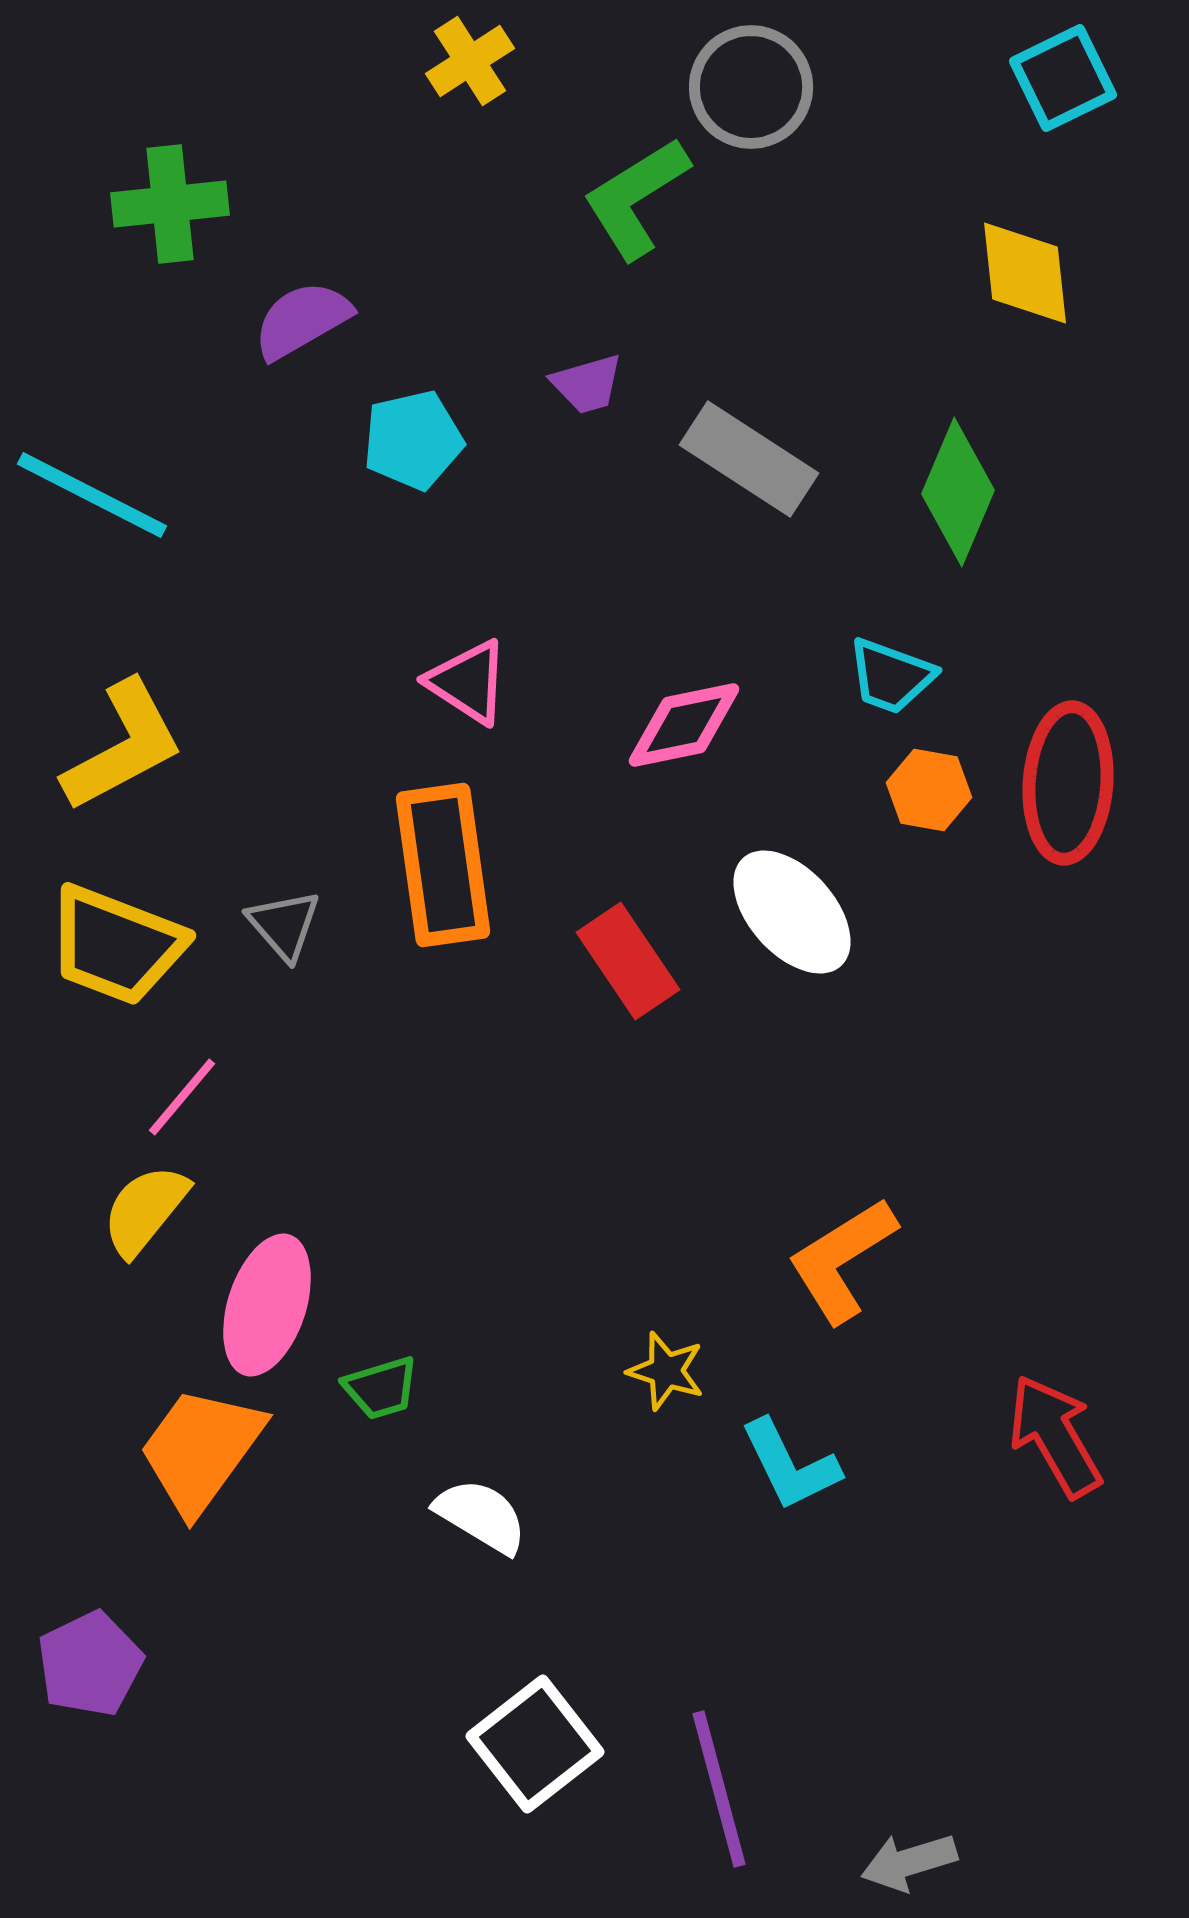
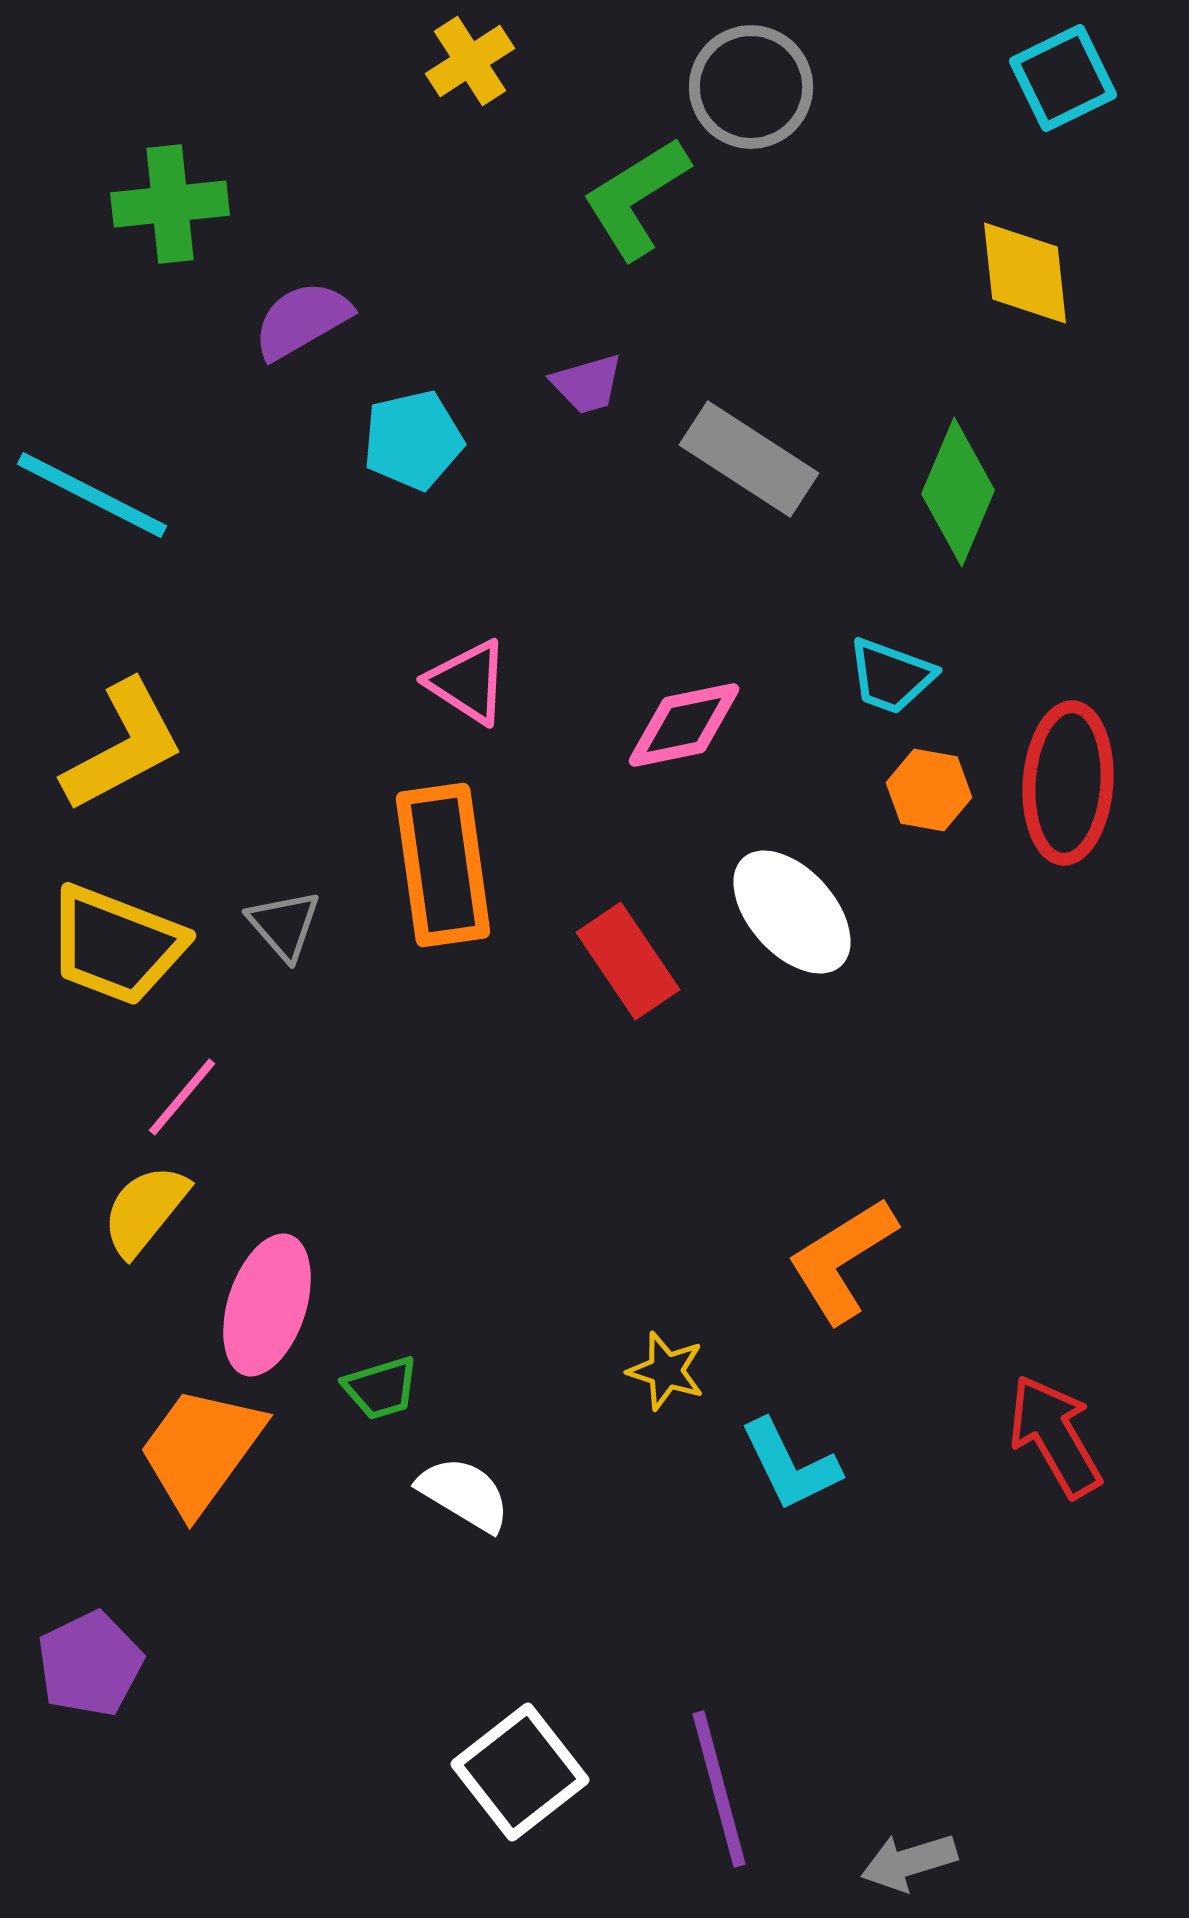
white semicircle: moved 17 px left, 22 px up
white square: moved 15 px left, 28 px down
